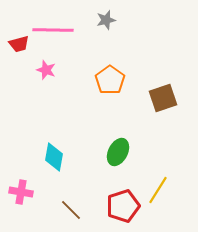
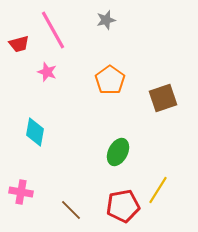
pink line: rotated 60 degrees clockwise
pink star: moved 1 px right, 2 px down
cyan diamond: moved 19 px left, 25 px up
red pentagon: rotated 8 degrees clockwise
